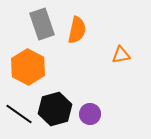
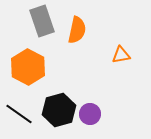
gray rectangle: moved 3 px up
black hexagon: moved 4 px right, 1 px down
